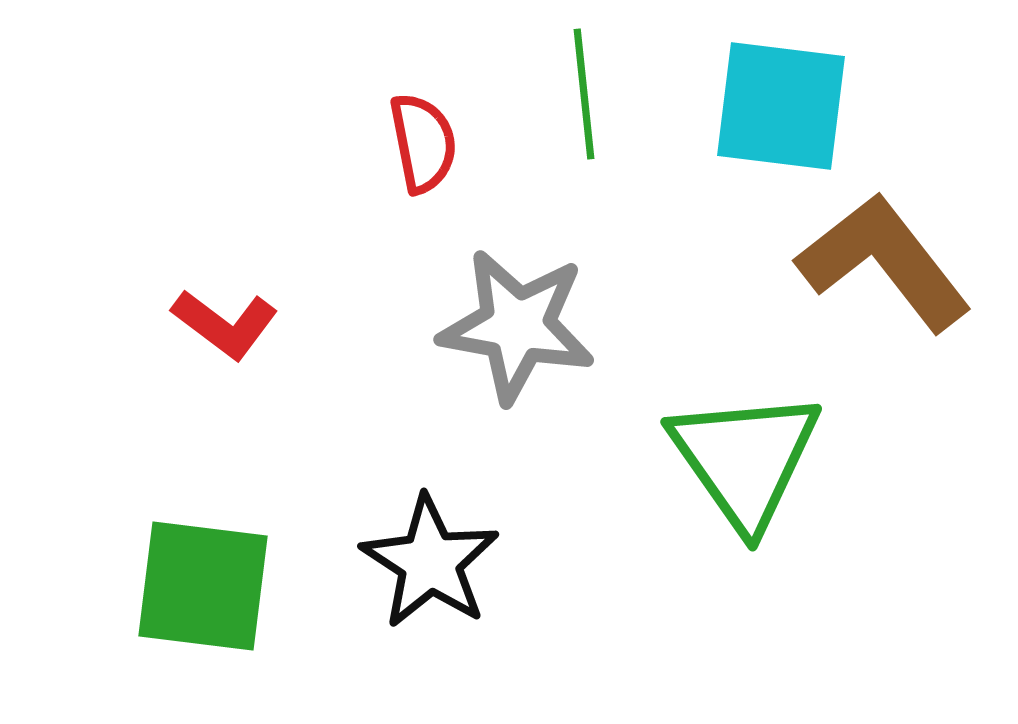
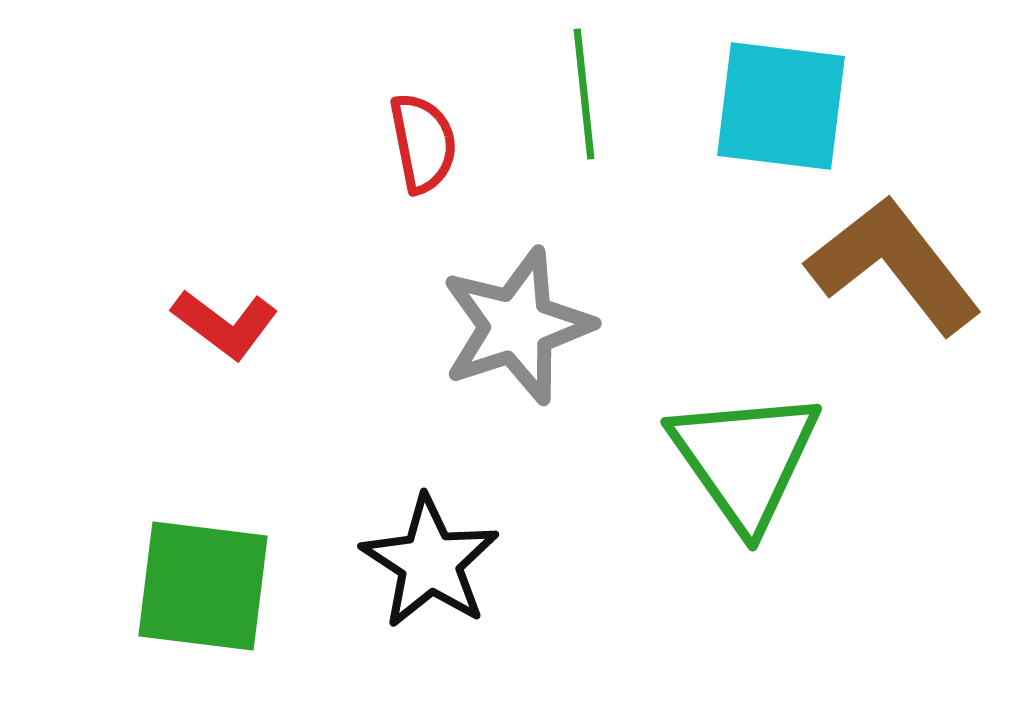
brown L-shape: moved 10 px right, 3 px down
gray star: rotated 28 degrees counterclockwise
